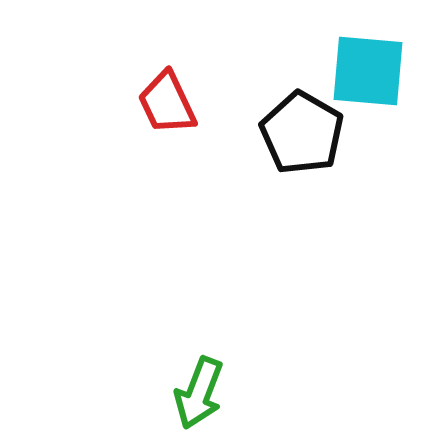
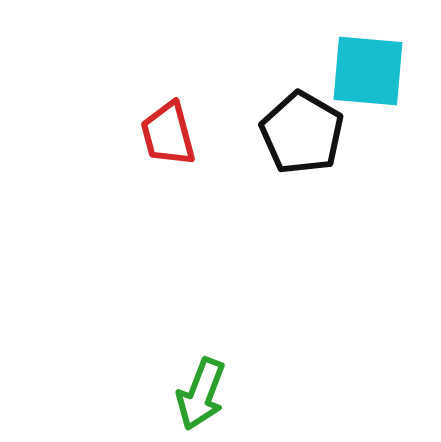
red trapezoid: moved 1 px right, 31 px down; rotated 10 degrees clockwise
green arrow: moved 2 px right, 1 px down
